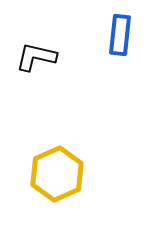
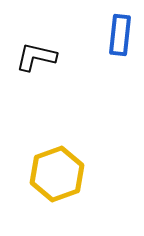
yellow hexagon: rotated 4 degrees clockwise
